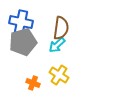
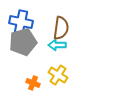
cyan arrow: rotated 42 degrees clockwise
yellow cross: moved 1 px left
